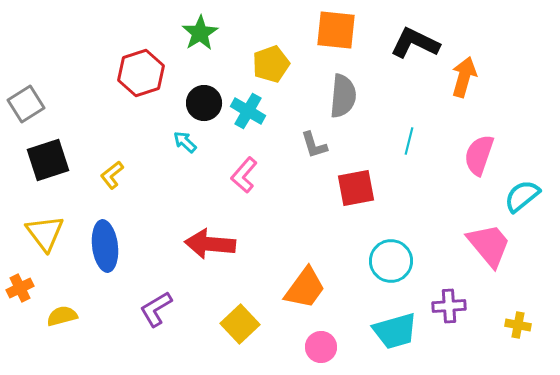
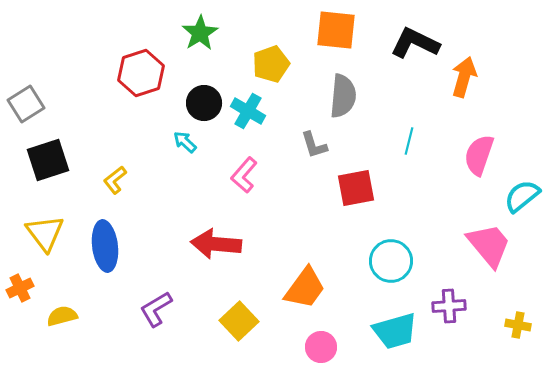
yellow L-shape: moved 3 px right, 5 px down
red arrow: moved 6 px right
yellow square: moved 1 px left, 3 px up
